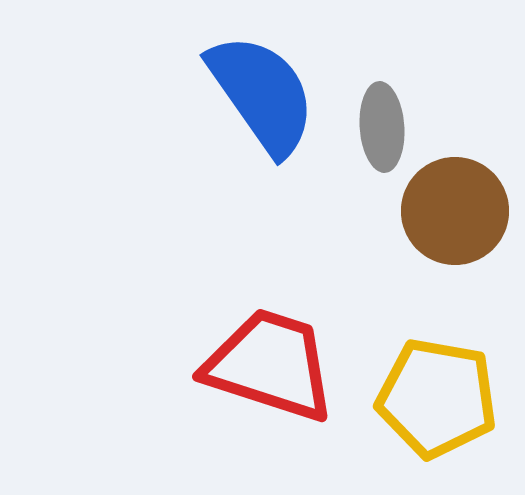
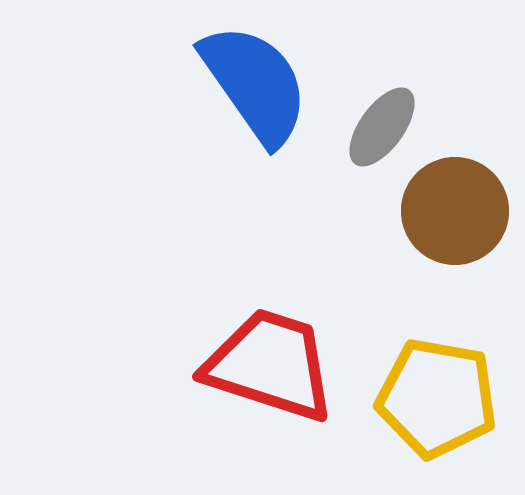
blue semicircle: moved 7 px left, 10 px up
gray ellipse: rotated 40 degrees clockwise
